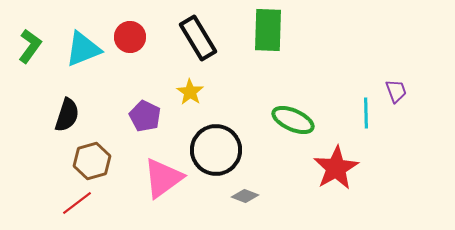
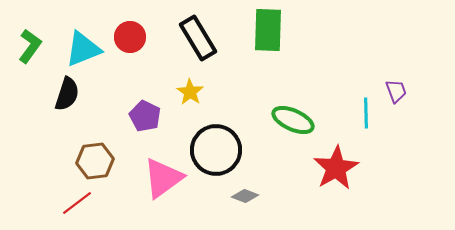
black semicircle: moved 21 px up
brown hexagon: moved 3 px right; rotated 9 degrees clockwise
